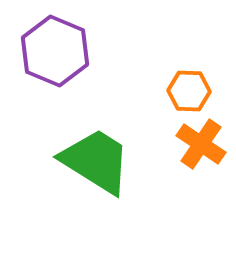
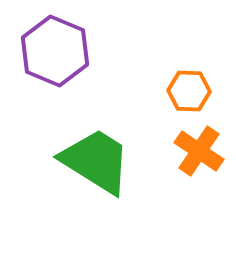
orange cross: moved 2 px left, 7 px down
